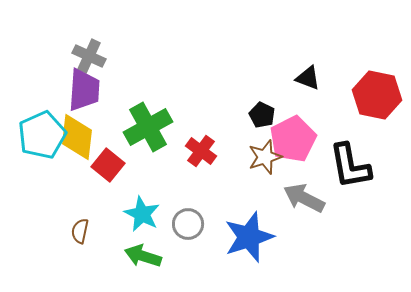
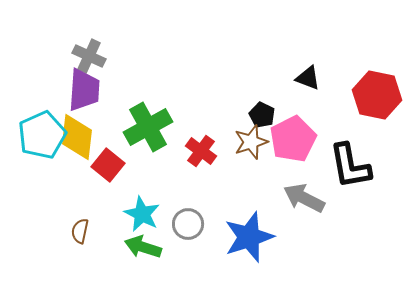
brown star: moved 14 px left, 15 px up
green arrow: moved 9 px up
